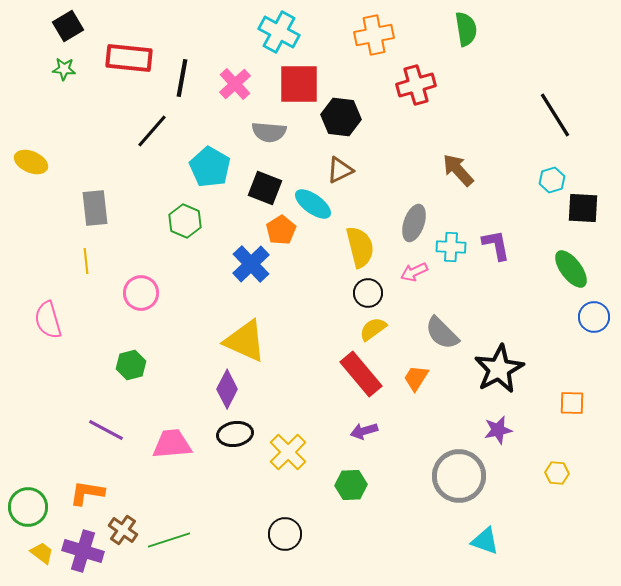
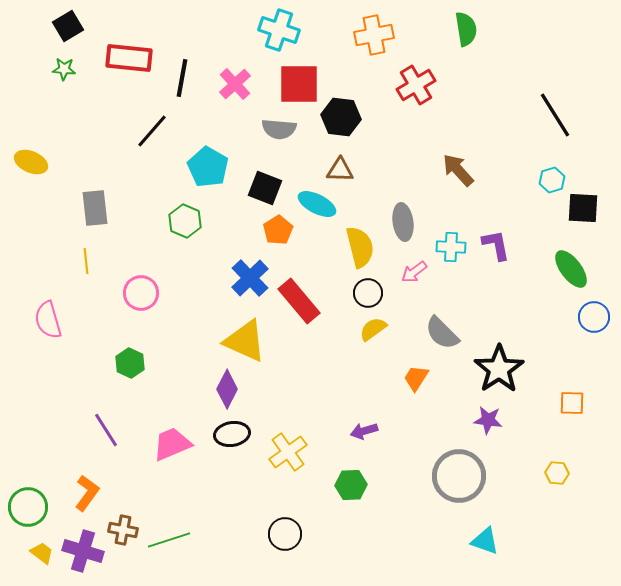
cyan cross at (279, 32): moved 2 px up; rotated 9 degrees counterclockwise
red cross at (416, 85): rotated 15 degrees counterclockwise
gray semicircle at (269, 132): moved 10 px right, 3 px up
cyan pentagon at (210, 167): moved 2 px left
brown triangle at (340, 170): rotated 28 degrees clockwise
cyan ellipse at (313, 204): moved 4 px right; rotated 9 degrees counterclockwise
gray ellipse at (414, 223): moved 11 px left, 1 px up; rotated 27 degrees counterclockwise
orange pentagon at (281, 230): moved 3 px left
blue cross at (251, 264): moved 1 px left, 14 px down
pink arrow at (414, 272): rotated 12 degrees counterclockwise
green hexagon at (131, 365): moved 1 px left, 2 px up; rotated 20 degrees counterclockwise
black star at (499, 369): rotated 6 degrees counterclockwise
red rectangle at (361, 374): moved 62 px left, 73 px up
purple line at (106, 430): rotated 30 degrees clockwise
purple star at (498, 430): moved 10 px left, 10 px up; rotated 20 degrees clockwise
black ellipse at (235, 434): moved 3 px left
pink trapezoid at (172, 444): rotated 18 degrees counterclockwise
yellow cross at (288, 452): rotated 9 degrees clockwise
orange L-shape at (87, 493): rotated 117 degrees clockwise
brown cross at (123, 530): rotated 24 degrees counterclockwise
